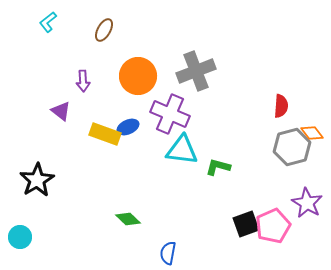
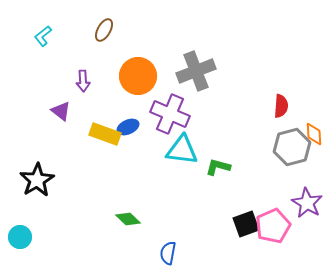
cyan L-shape: moved 5 px left, 14 px down
orange diamond: moved 2 px right, 1 px down; rotated 35 degrees clockwise
